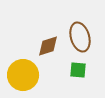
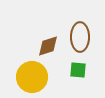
brown ellipse: rotated 16 degrees clockwise
yellow circle: moved 9 px right, 2 px down
